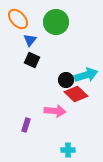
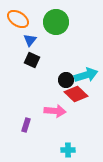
orange ellipse: rotated 15 degrees counterclockwise
